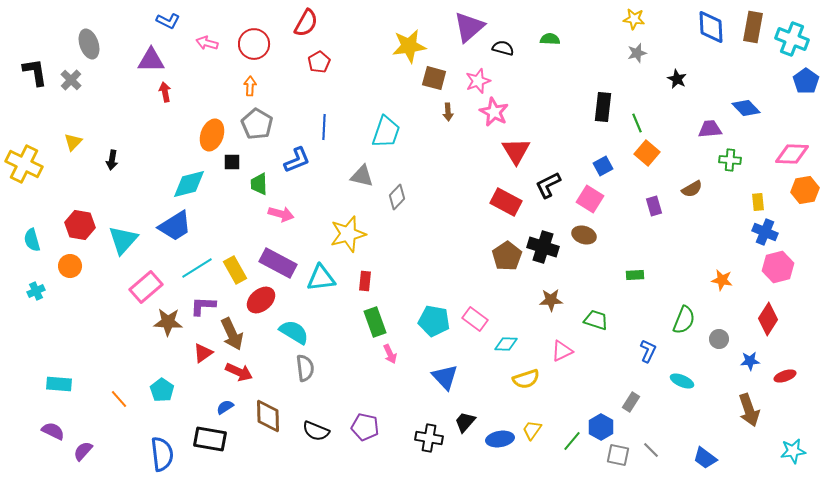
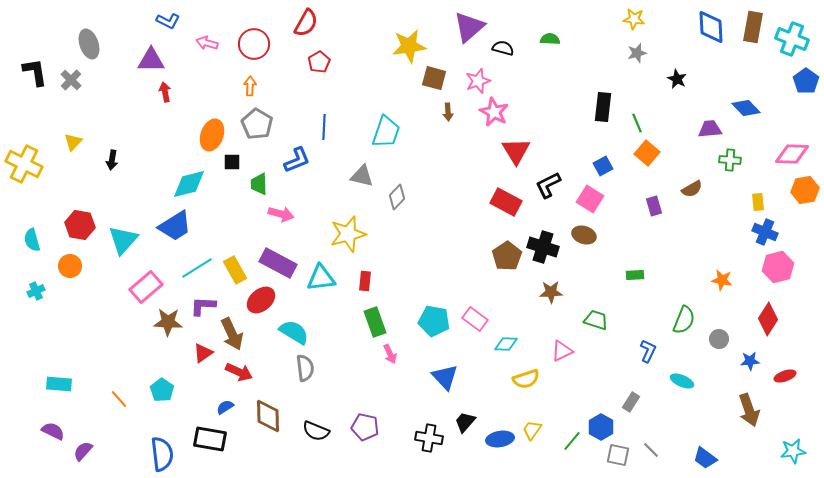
brown star at (551, 300): moved 8 px up
